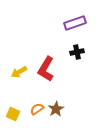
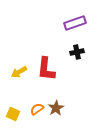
red L-shape: rotated 25 degrees counterclockwise
brown star: moved 1 px up
